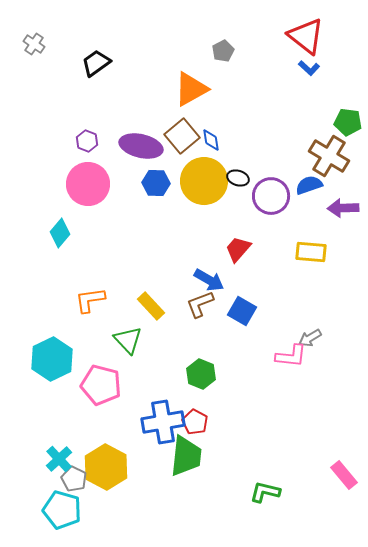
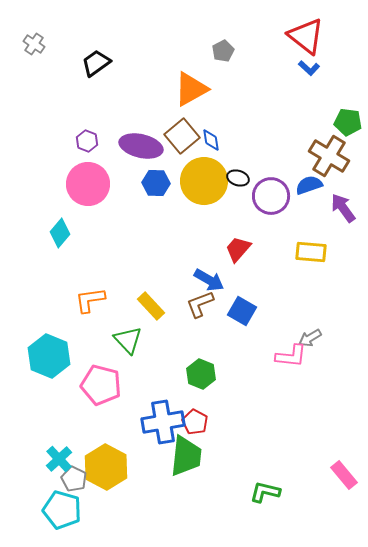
purple arrow at (343, 208): rotated 56 degrees clockwise
cyan hexagon at (52, 359): moved 3 px left, 3 px up; rotated 12 degrees counterclockwise
